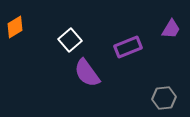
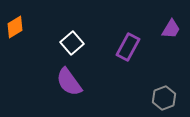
white square: moved 2 px right, 3 px down
purple rectangle: rotated 40 degrees counterclockwise
purple semicircle: moved 18 px left, 9 px down
gray hexagon: rotated 15 degrees counterclockwise
